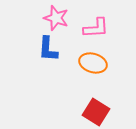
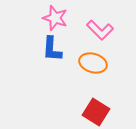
pink star: moved 1 px left
pink L-shape: moved 4 px right, 2 px down; rotated 48 degrees clockwise
blue L-shape: moved 4 px right
